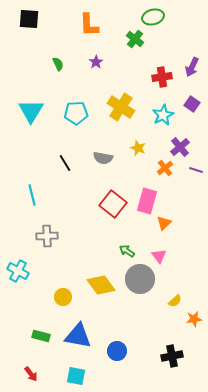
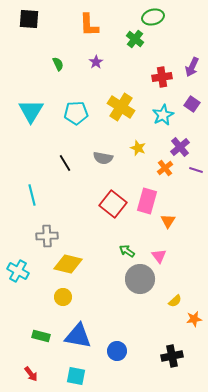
orange triangle: moved 4 px right, 2 px up; rotated 14 degrees counterclockwise
yellow diamond: moved 33 px left, 21 px up; rotated 40 degrees counterclockwise
